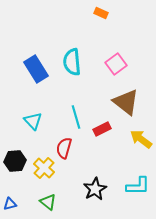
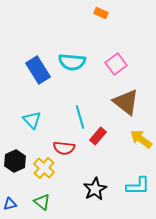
cyan semicircle: rotated 80 degrees counterclockwise
blue rectangle: moved 2 px right, 1 px down
cyan line: moved 4 px right
cyan triangle: moved 1 px left, 1 px up
red rectangle: moved 4 px left, 7 px down; rotated 24 degrees counterclockwise
red semicircle: rotated 100 degrees counterclockwise
black hexagon: rotated 20 degrees counterclockwise
green triangle: moved 6 px left
